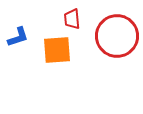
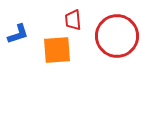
red trapezoid: moved 1 px right, 1 px down
blue L-shape: moved 3 px up
